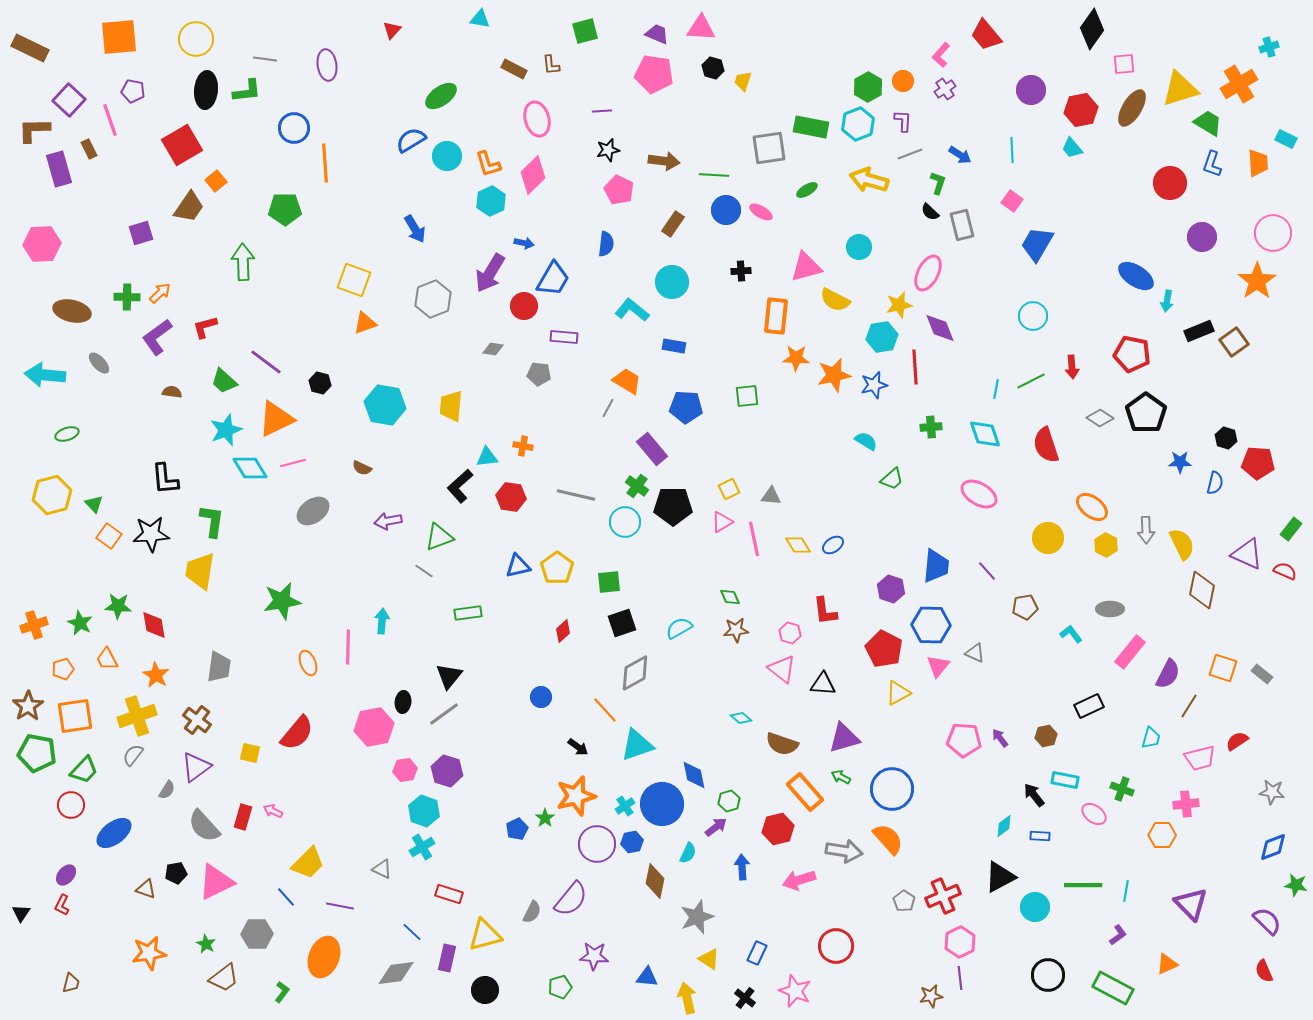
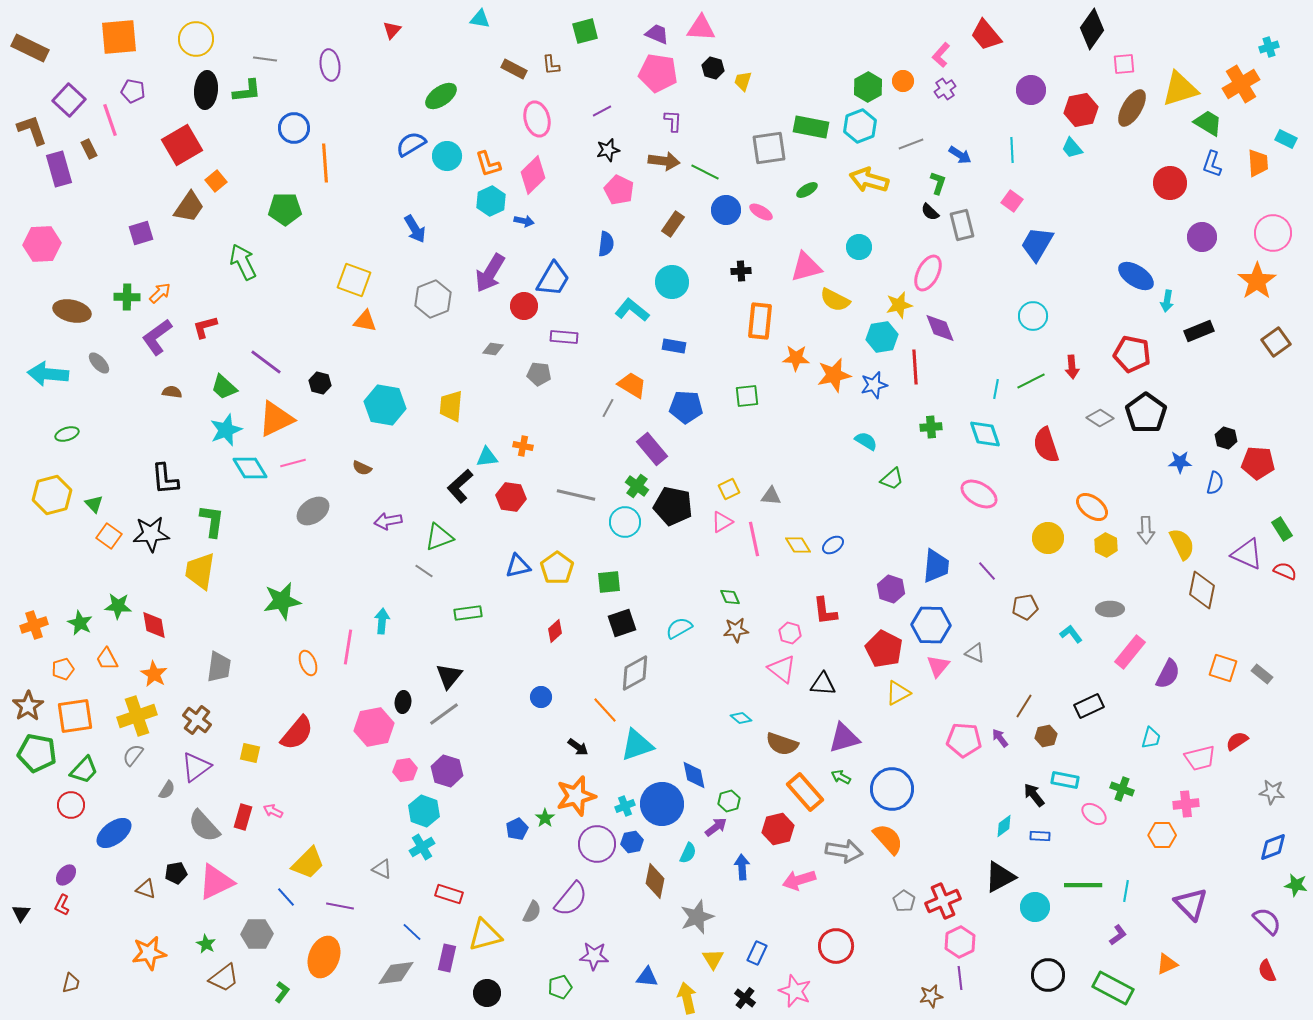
purple ellipse at (327, 65): moved 3 px right
pink pentagon at (654, 74): moved 4 px right, 1 px up
orange cross at (1239, 84): moved 2 px right
purple line at (602, 111): rotated 24 degrees counterclockwise
purple L-shape at (903, 121): moved 230 px left
cyan hexagon at (858, 124): moved 2 px right, 2 px down
brown L-shape at (34, 130): moved 2 px left; rotated 72 degrees clockwise
blue semicircle at (411, 140): moved 4 px down
gray line at (910, 154): moved 1 px right, 10 px up
green line at (714, 175): moved 9 px left, 3 px up; rotated 24 degrees clockwise
blue arrow at (524, 243): moved 22 px up
green arrow at (243, 262): rotated 24 degrees counterclockwise
orange rectangle at (776, 316): moved 16 px left, 5 px down
orange triangle at (365, 323): moved 2 px up; rotated 30 degrees clockwise
brown square at (1234, 342): moved 42 px right
cyan arrow at (45, 375): moved 3 px right, 1 px up
green trapezoid at (224, 381): moved 6 px down
orange trapezoid at (627, 381): moved 5 px right, 4 px down
black pentagon at (673, 506): rotated 12 degrees clockwise
green rectangle at (1291, 529): moved 9 px left; rotated 70 degrees counterclockwise
red diamond at (563, 631): moved 8 px left
pink line at (348, 647): rotated 8 degrees clockwise
orange star at (156, 675): moved 2 px left, 1 px up
brown line at (1189, 706): moved 165 px left
cyan cross at (625, 806): rotated 12 degrees clockwise
red cross at (943, 896): moved 5 px down
yellow triangle at (709, 959): moved 4 px right; rotated 25 degrees clockwise
red semicircle at (1264, 971): moved 3 px right
black circle at (485, 990): moved 2 px right, 3 px down
